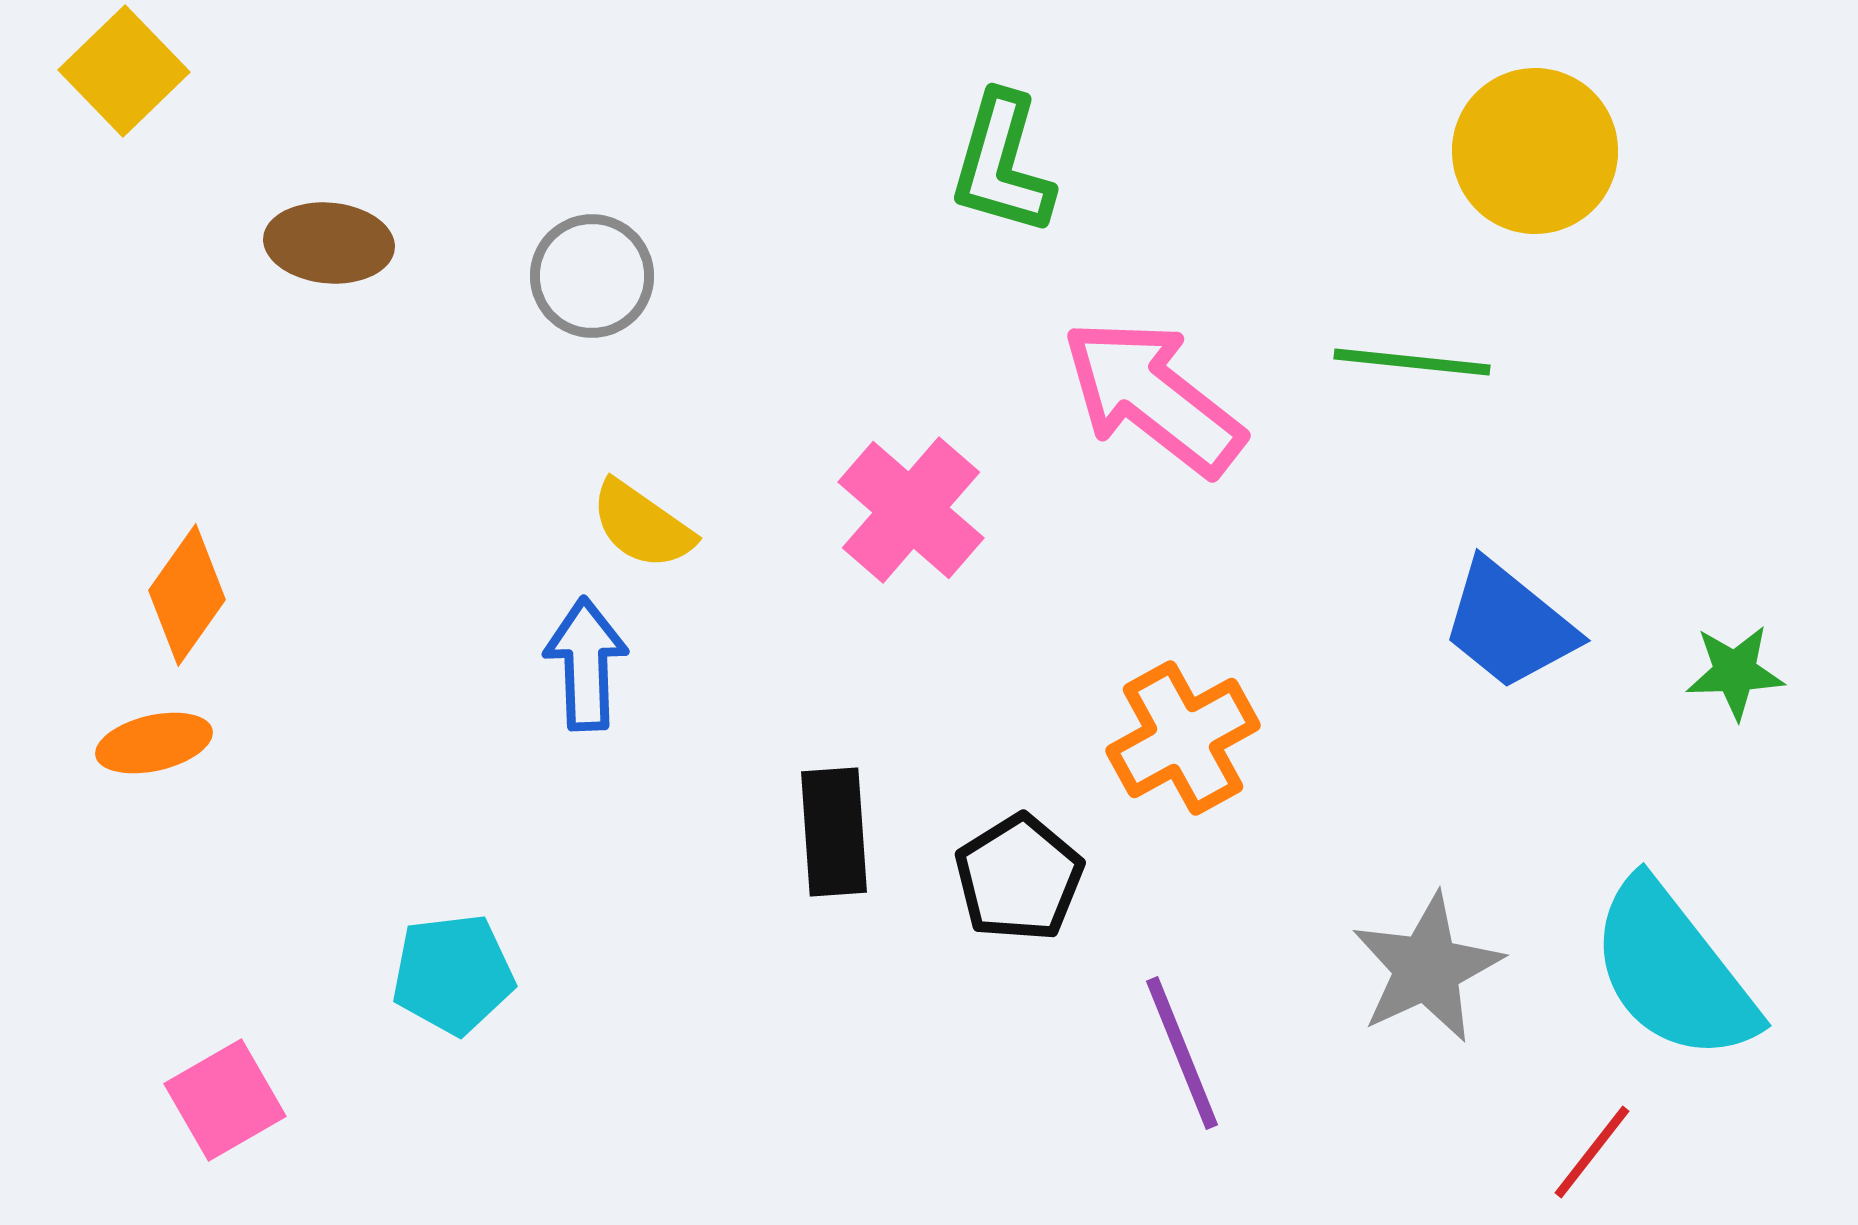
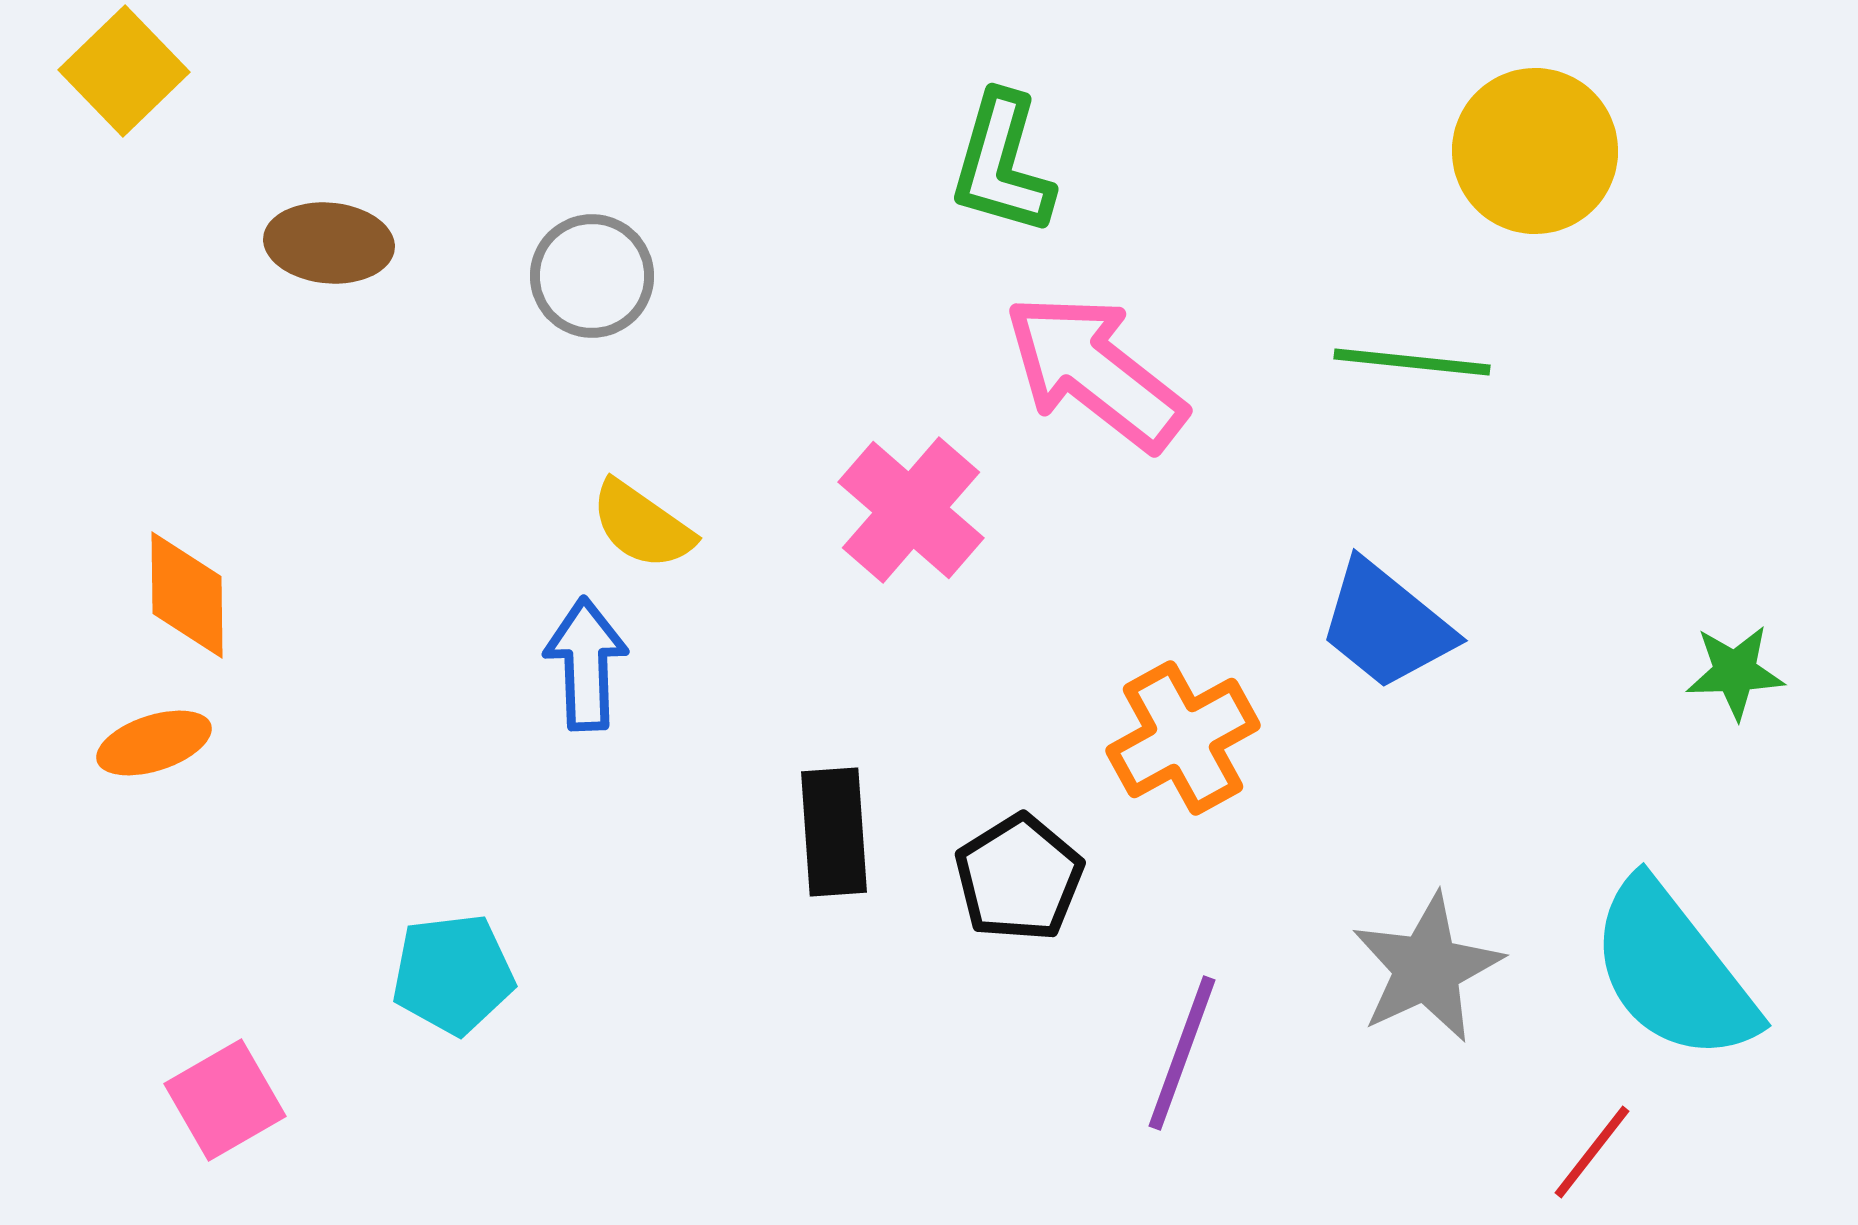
pink arrow: moved 58 px left, 25 px up
orange diamond: rotated 36 degrees counterclockwise
blue trapezoid: moved 123 px left
orange ellipse: rotated 5 degrees counterclockwise
purple line: rotated 42 degrees clockwise
